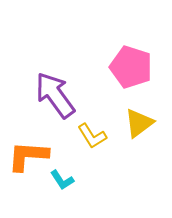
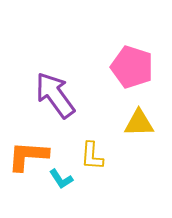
pink pentagon: moved 1 px right
yellow triangle: rotated 36 degrees clockwise
yellow L-shape: moved 20 px down; rotated 36 degrees clockwise
cyan L-shape: moved 1 px left, 1 px up
